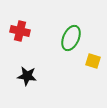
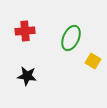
red cross: moved 5 px right; rotated 18 degrees counterclockwise
yellow square: rotated 14 degrees clockwise
